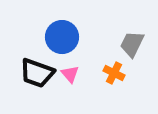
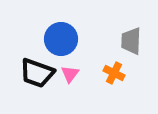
blue circle: moved 1 px left, 2 px down
gray trapezoid: moved 1 px left, 3 px up; rotated 24 degrees counterclockwise
pink triangle: rotated 18 degrees clockwise
